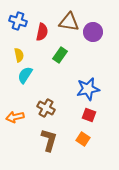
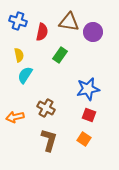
orange square: moved 1 px right
